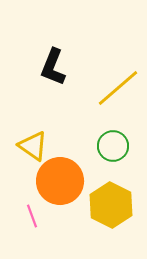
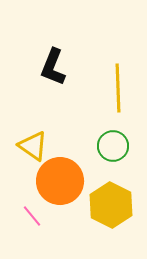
yellow line: rotated 51 degrees counterclockwise
pink line: rotated 20 degrees counterclockwise
